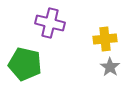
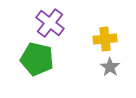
purple cross: rotated 24 degrees clockwise
green pentagon: moved 12 px right, 5 px up
